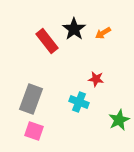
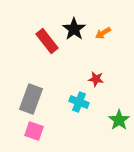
green star: rotated 10 degrees counterclockwise
